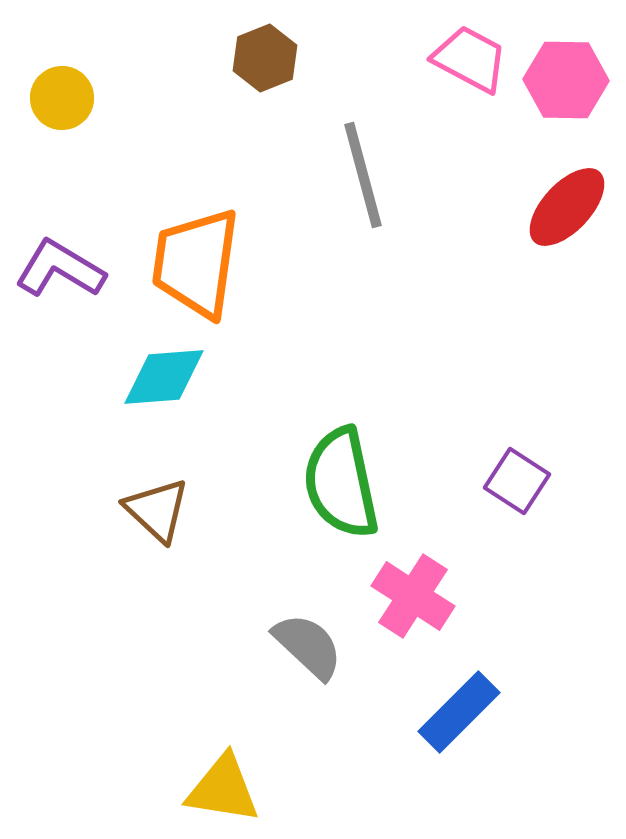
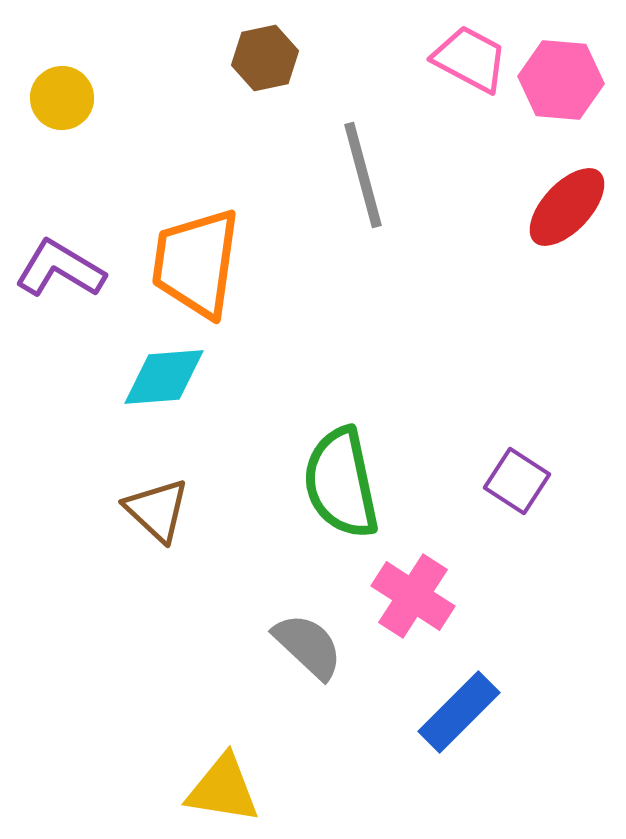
brown hexagon: rotated 10 degrees clockwise
pink hexagon: moved 5 px left; rotated 4 degrees clockwise
